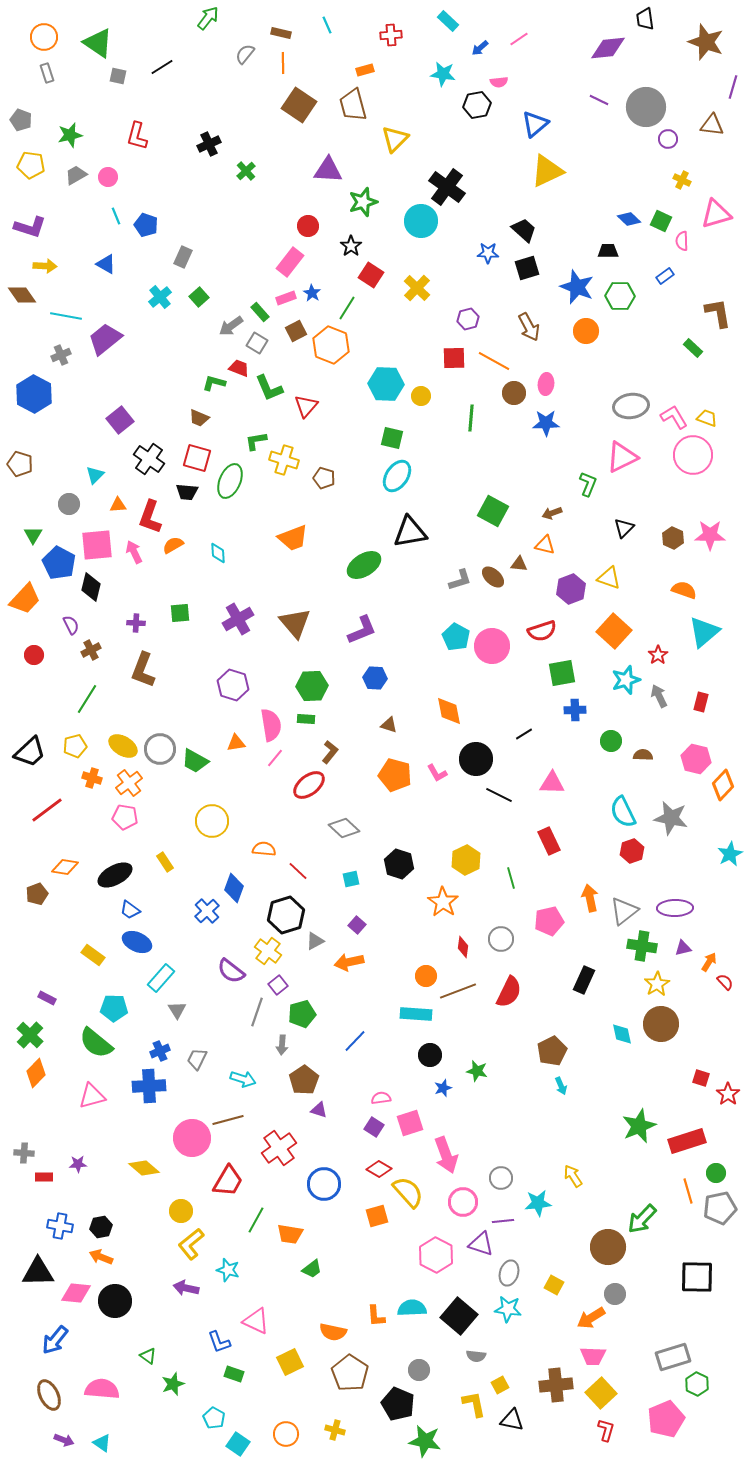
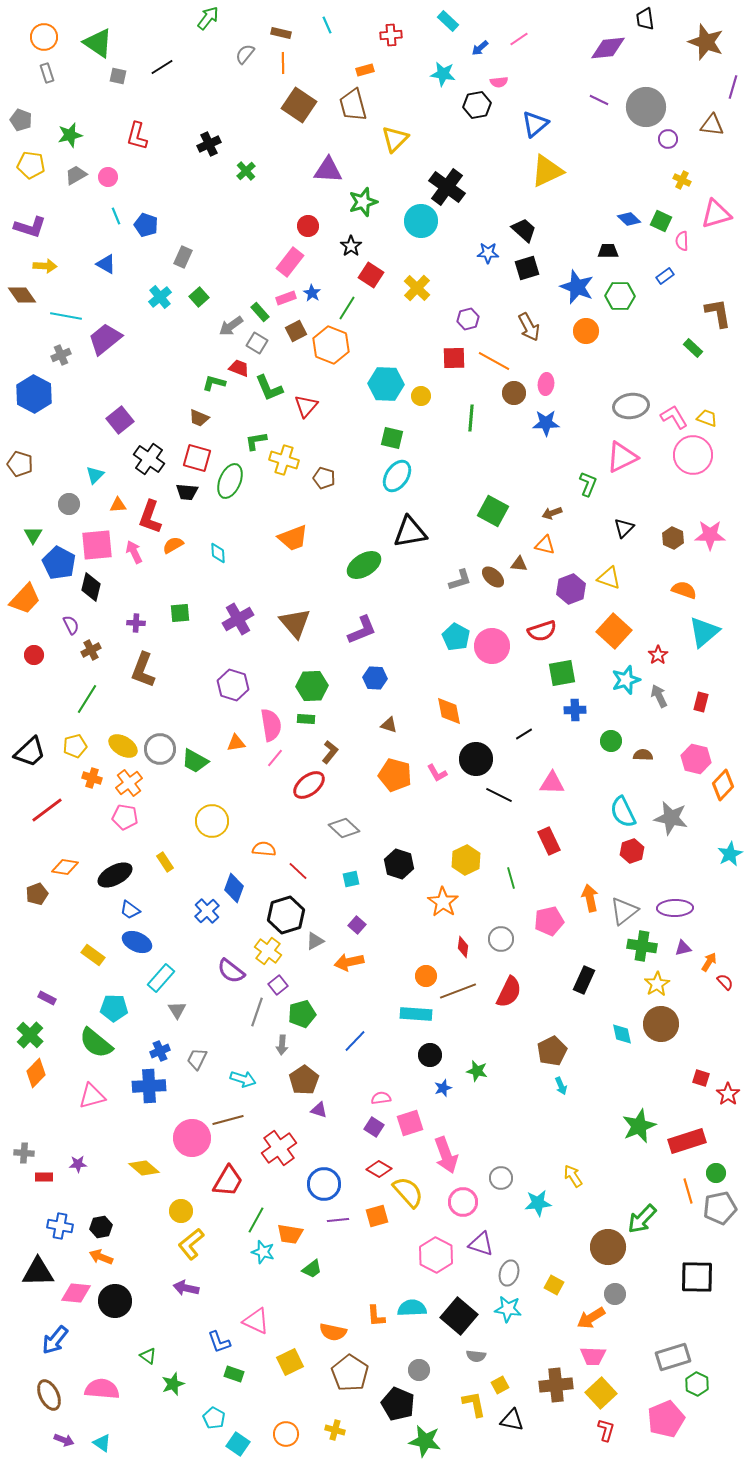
purple line at (503, 1221): moved 165 px left, 1 px up
cyan star at (228, 1270): moved 35 px right, 18 px up
